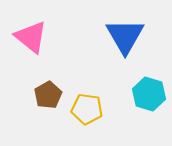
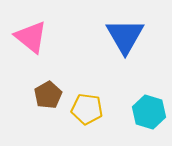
cyan hexagon: moved 18 px down
